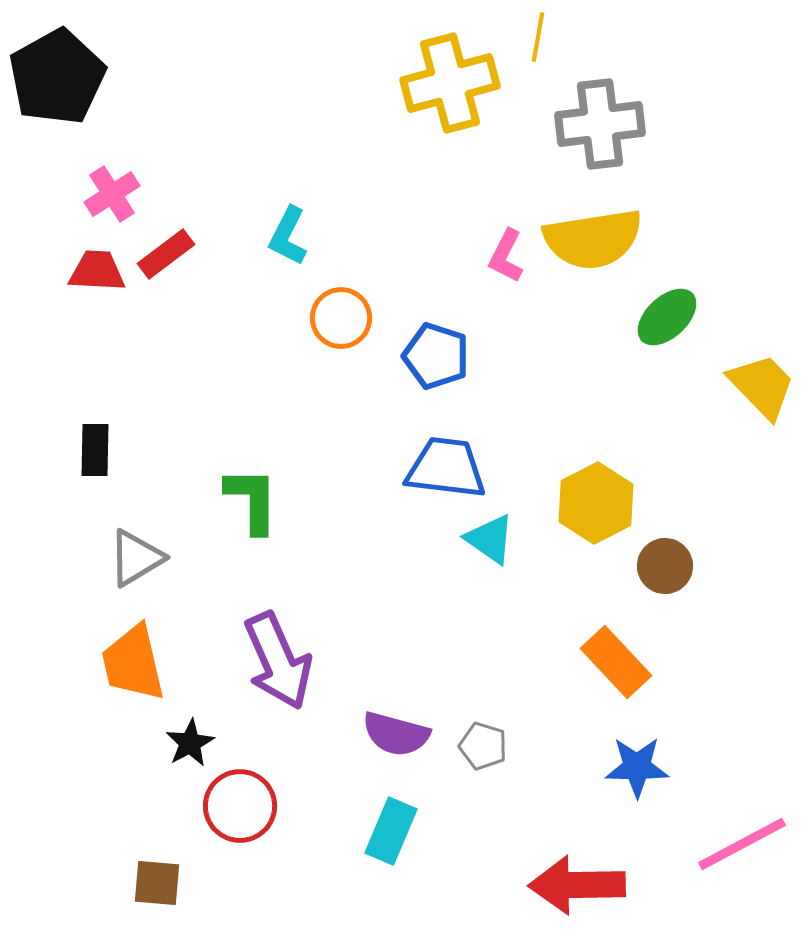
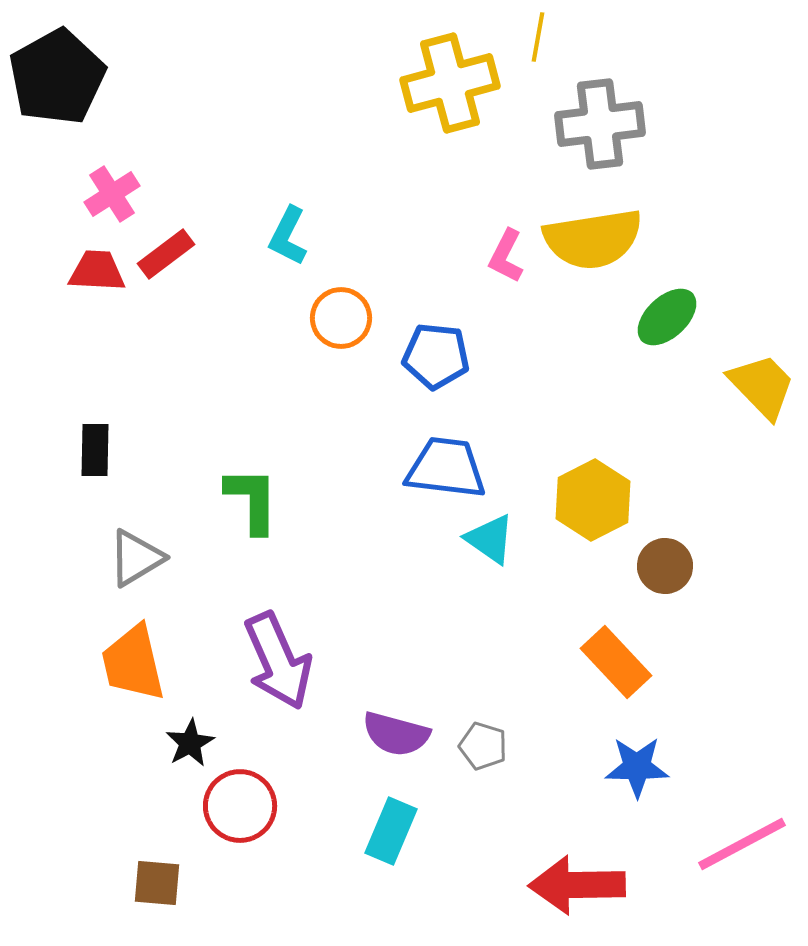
blue pentagon: rotated 12 degrees counterclockwise
yellow hexagon: moved 3 px left, 3 px up
